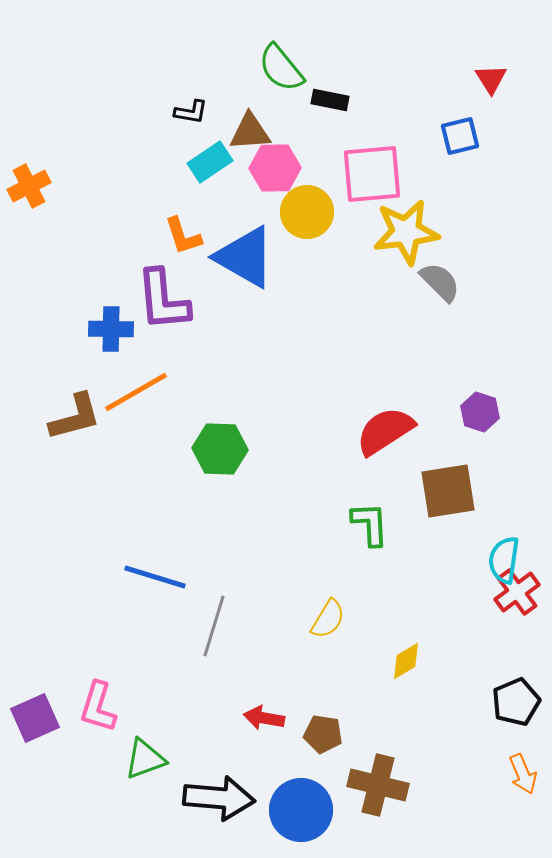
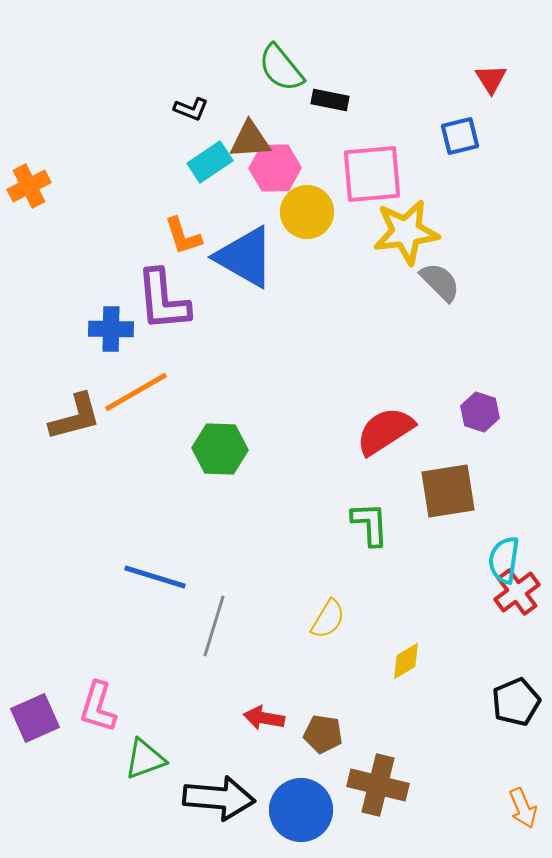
black L-shape: moved 3 px up; rotated 12 degrees clockwise
brown triangle: moved 8 px down
orange arrow: moved 34 px down
